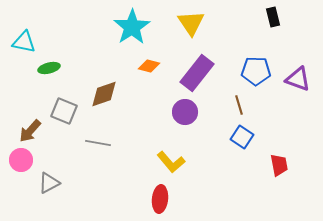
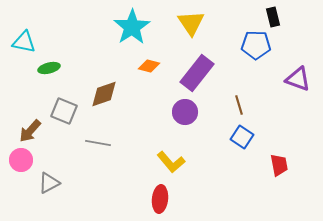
blue pentagon: moved 26 px up
